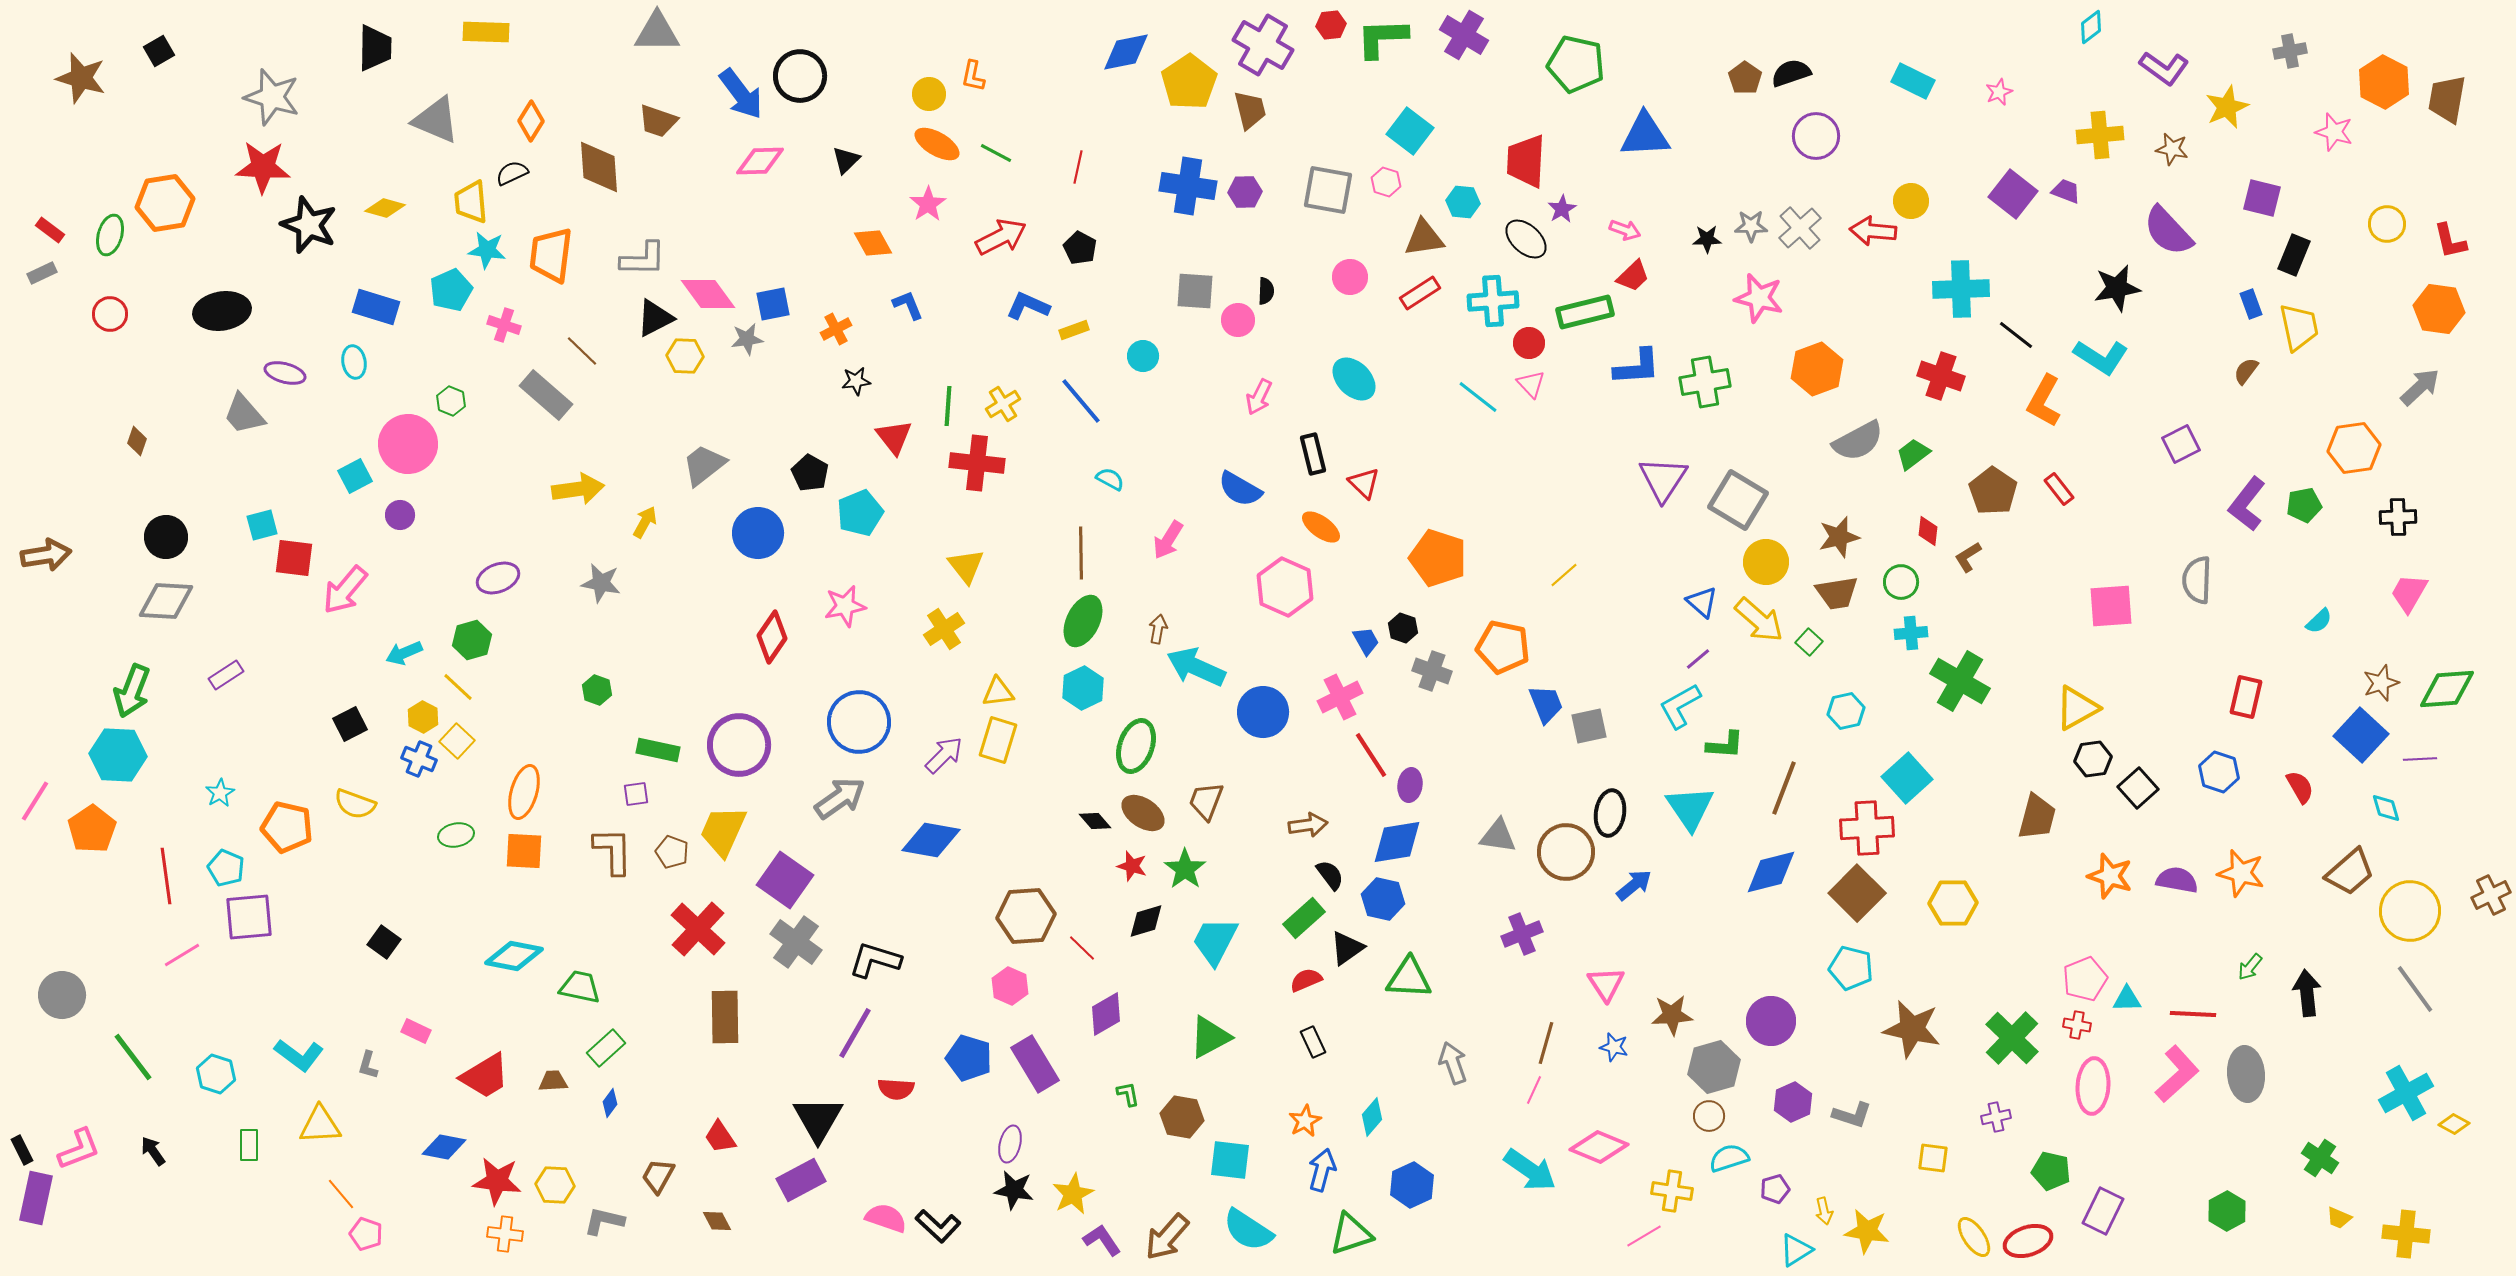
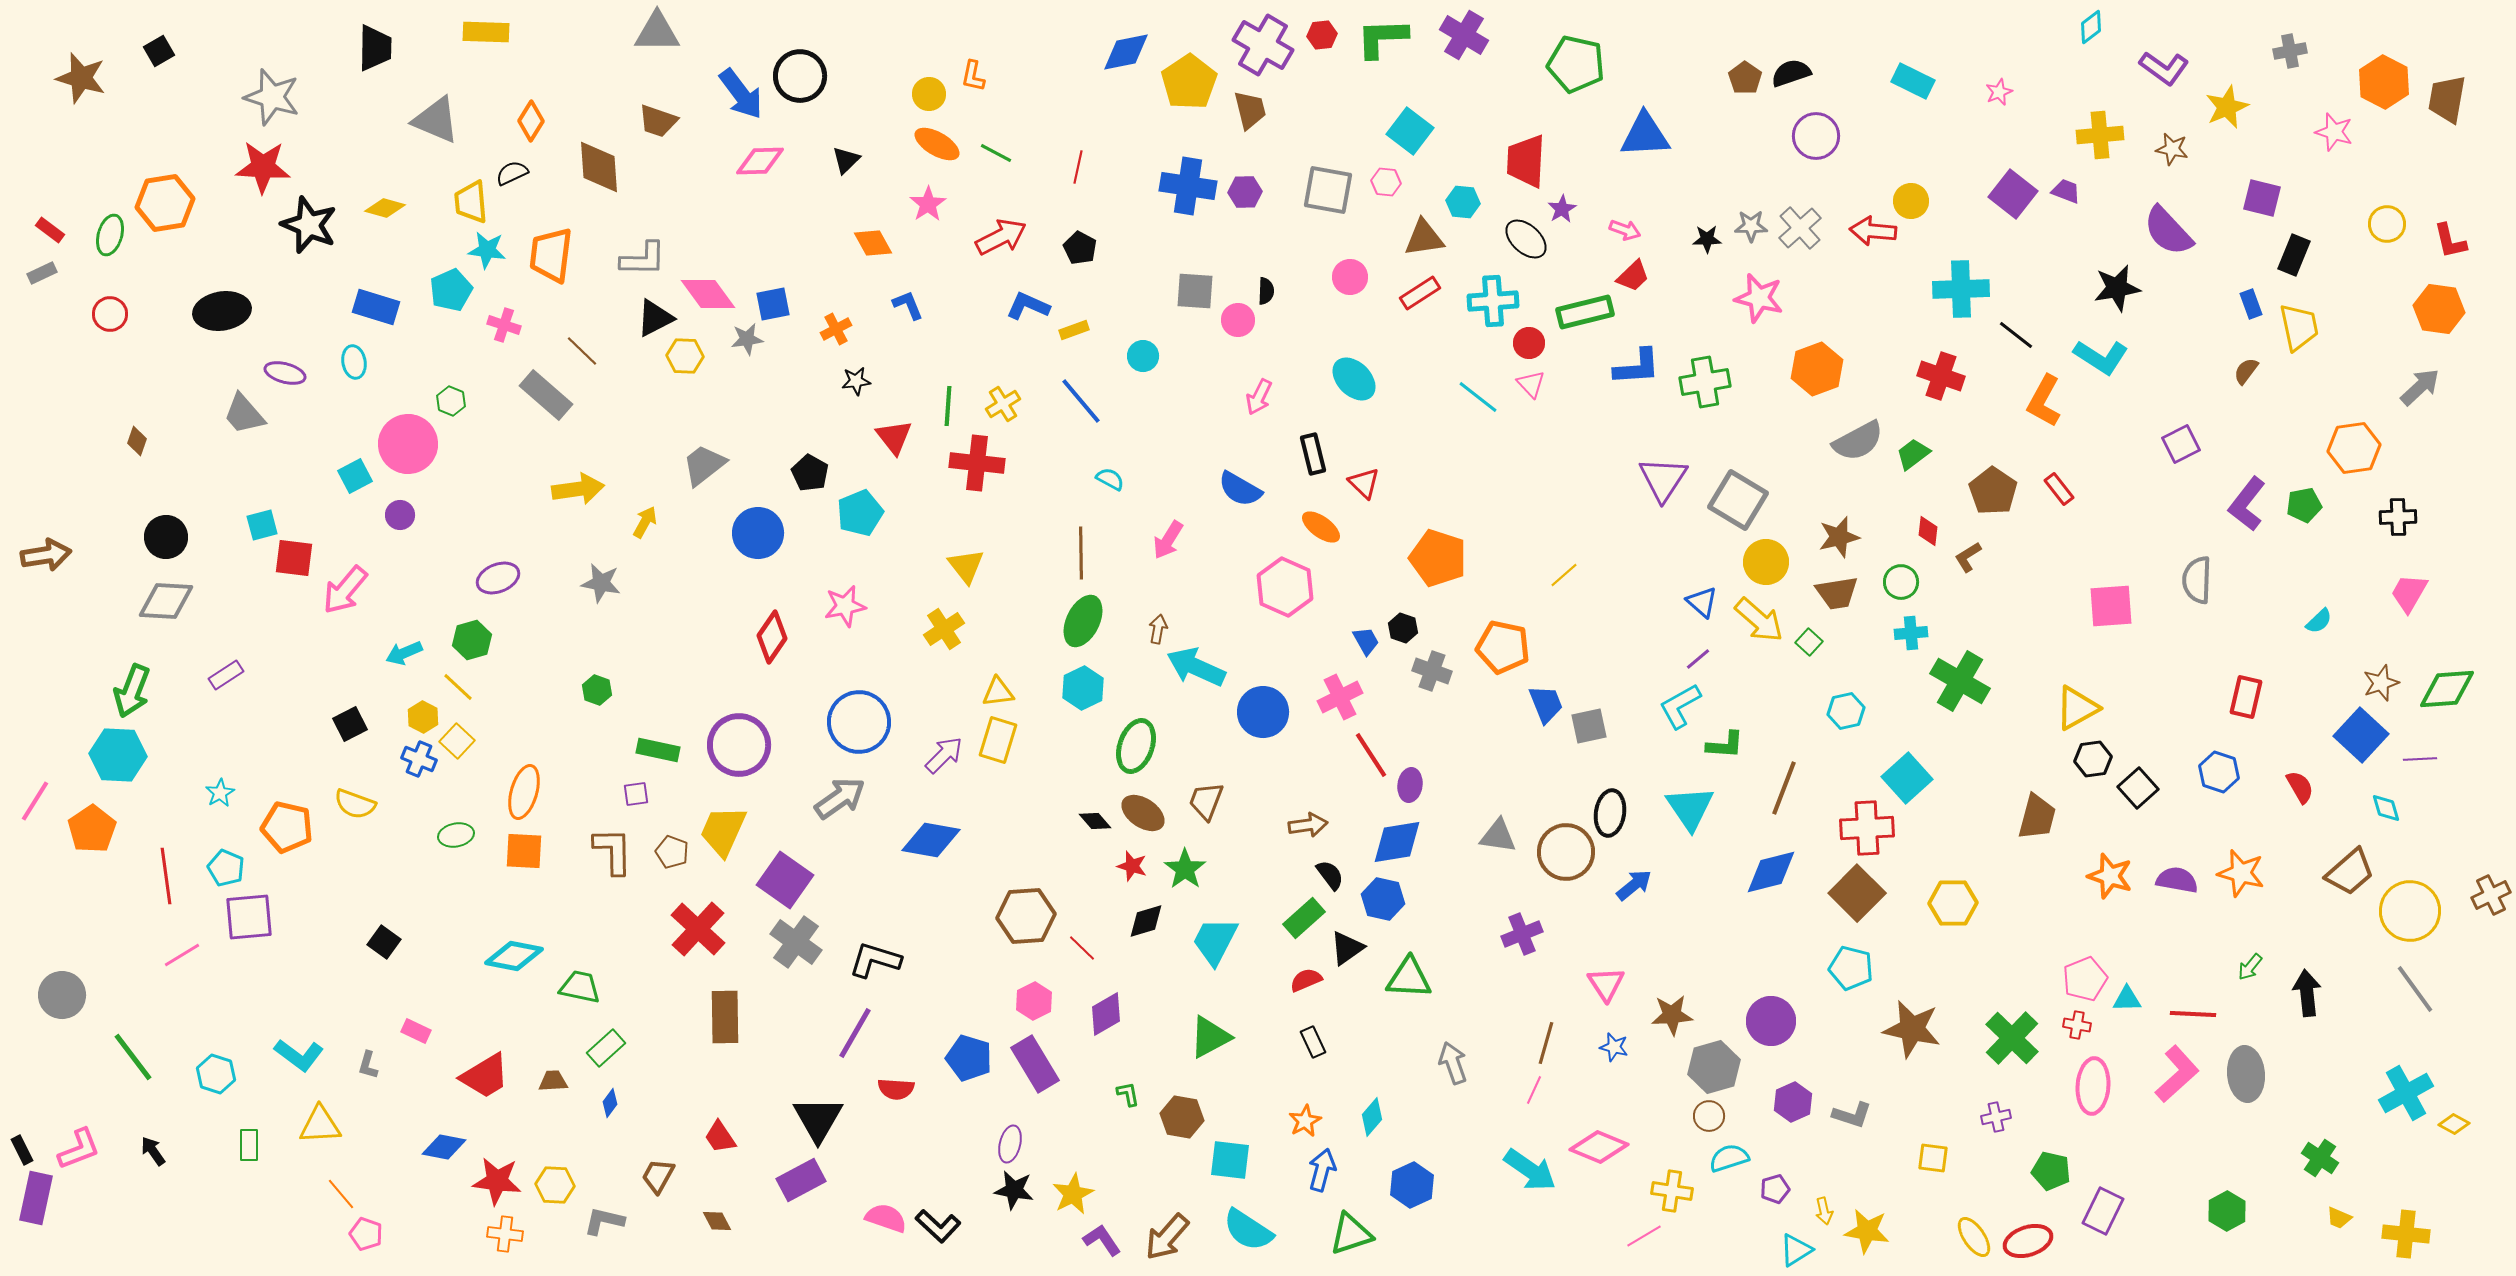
red hexagon at (1331, 25): moved 9 px left, 10 px down
pink hexagon at (1386, 182): rotated 12 degrees counterclockwise
pink hexagon at (1010, 986): moved 24 px right, 15 px down; rotated 9 degrees clockwise
